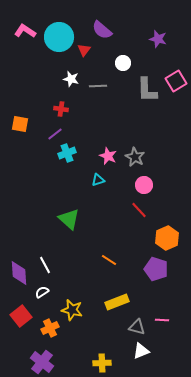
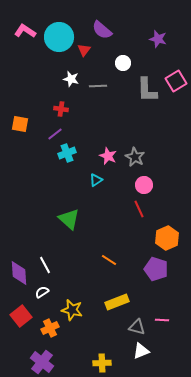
cyan triangle: moved 2 px left; rotated 16 degrees counterclockwise
red line: moved 1 px up; rotated 18 degrees clockwise
